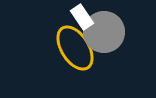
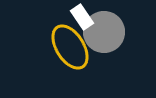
yellow ellipse: moved 5 px left, 1 px up
